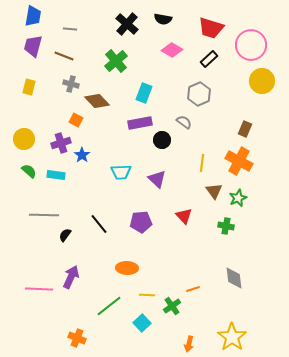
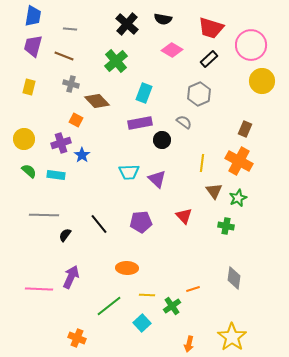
cyan trapezoid at (121, 172): moved 8 px right
gray diamond at (234, 278): rotated 15 degrees clockwise
